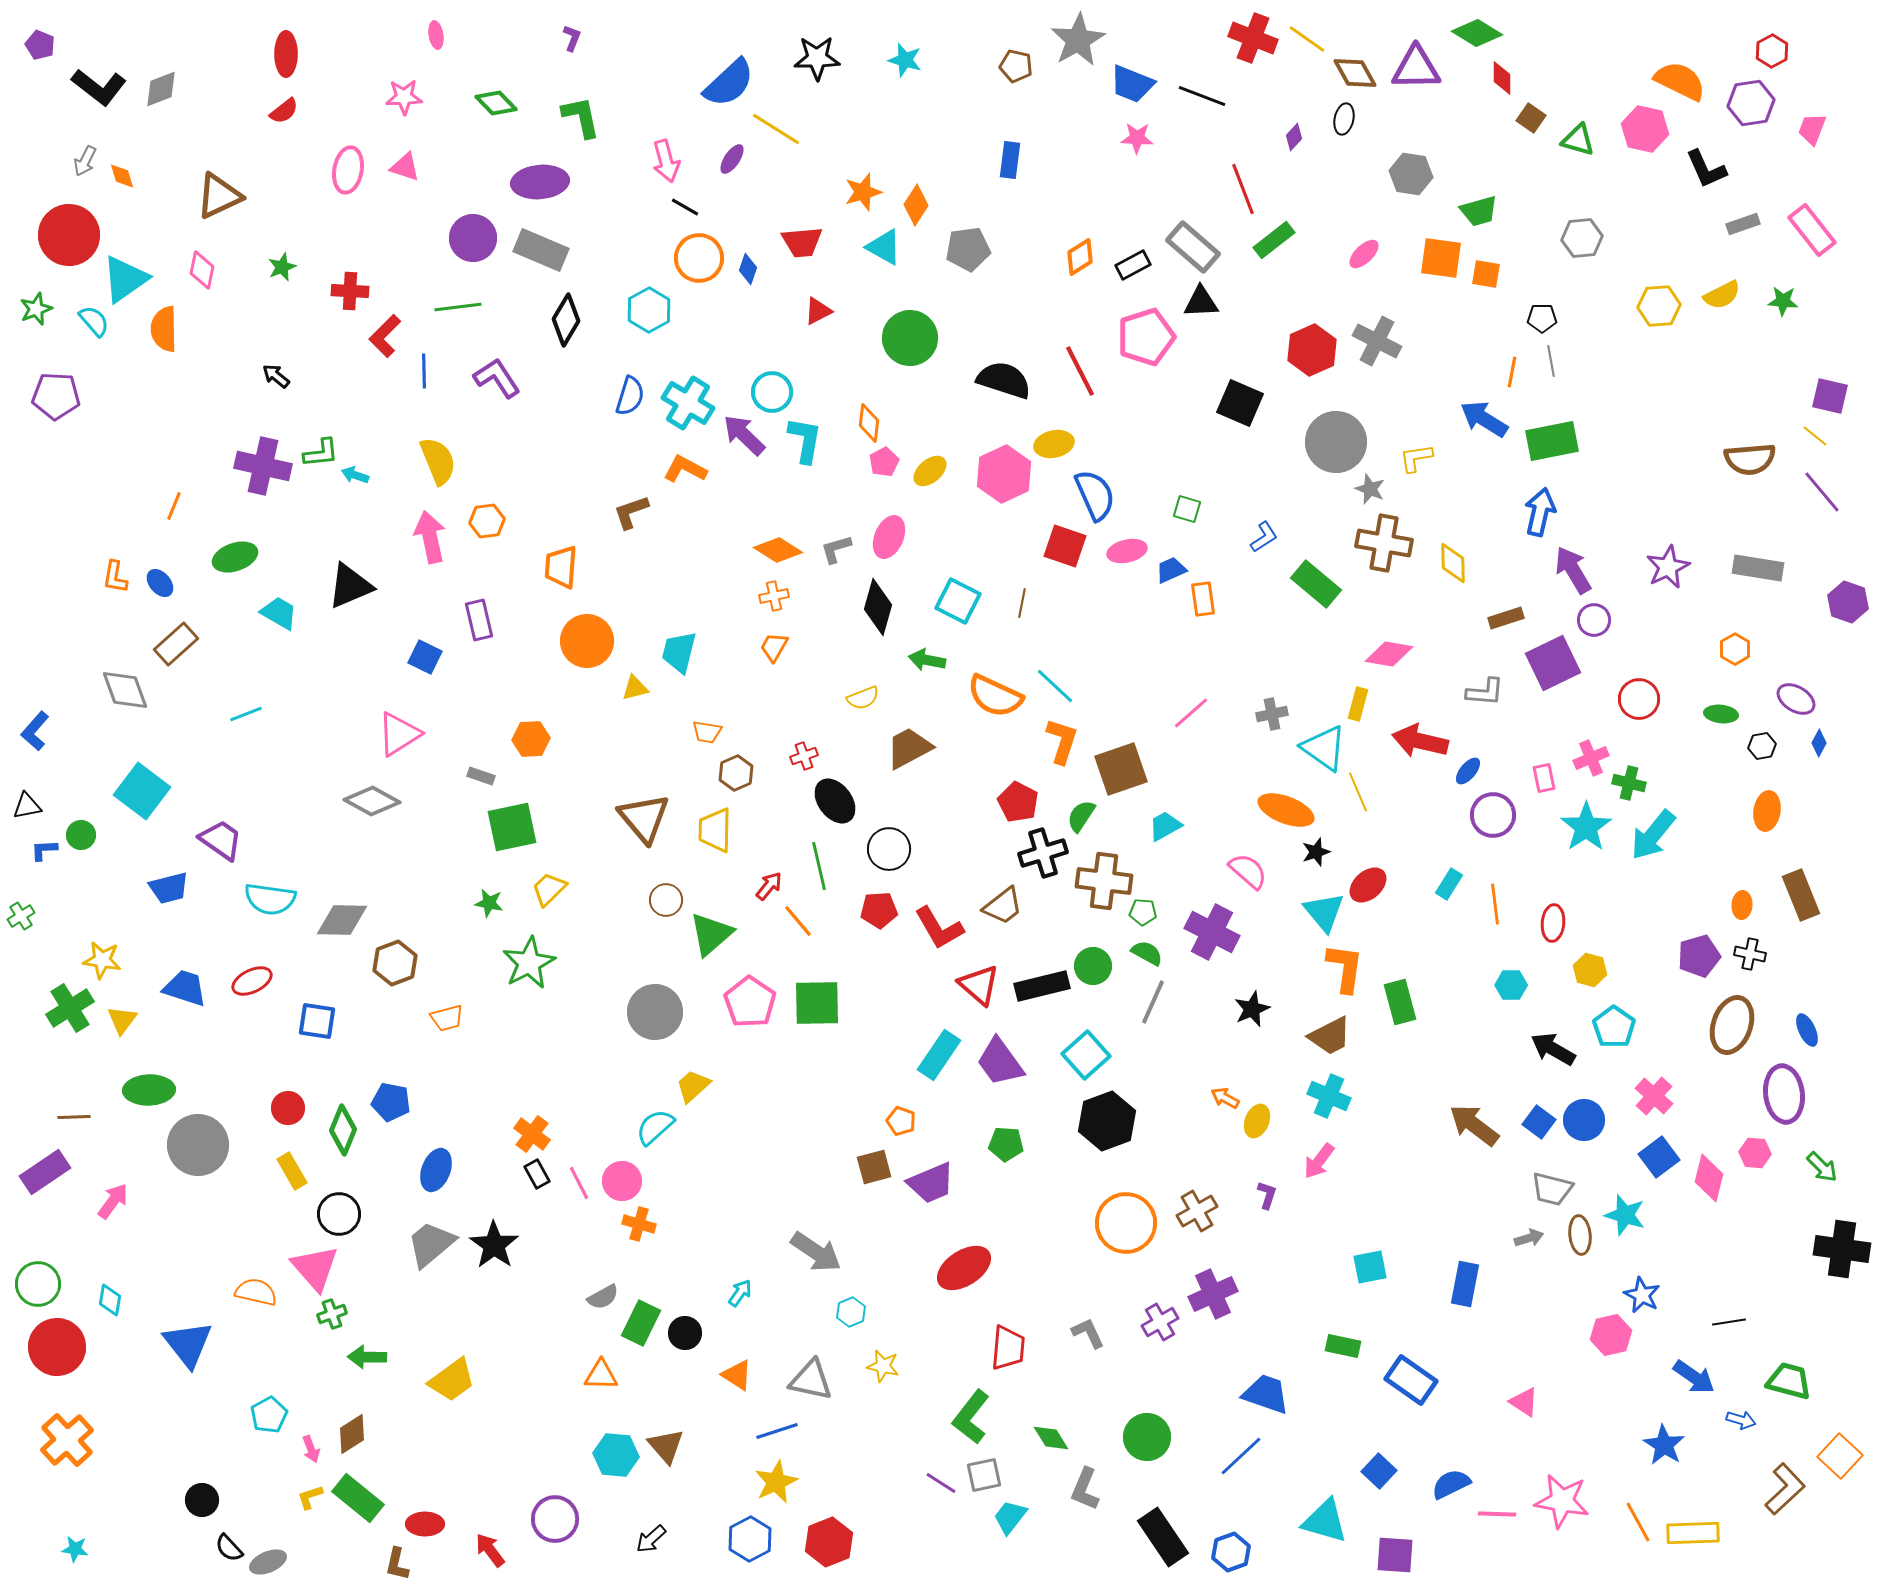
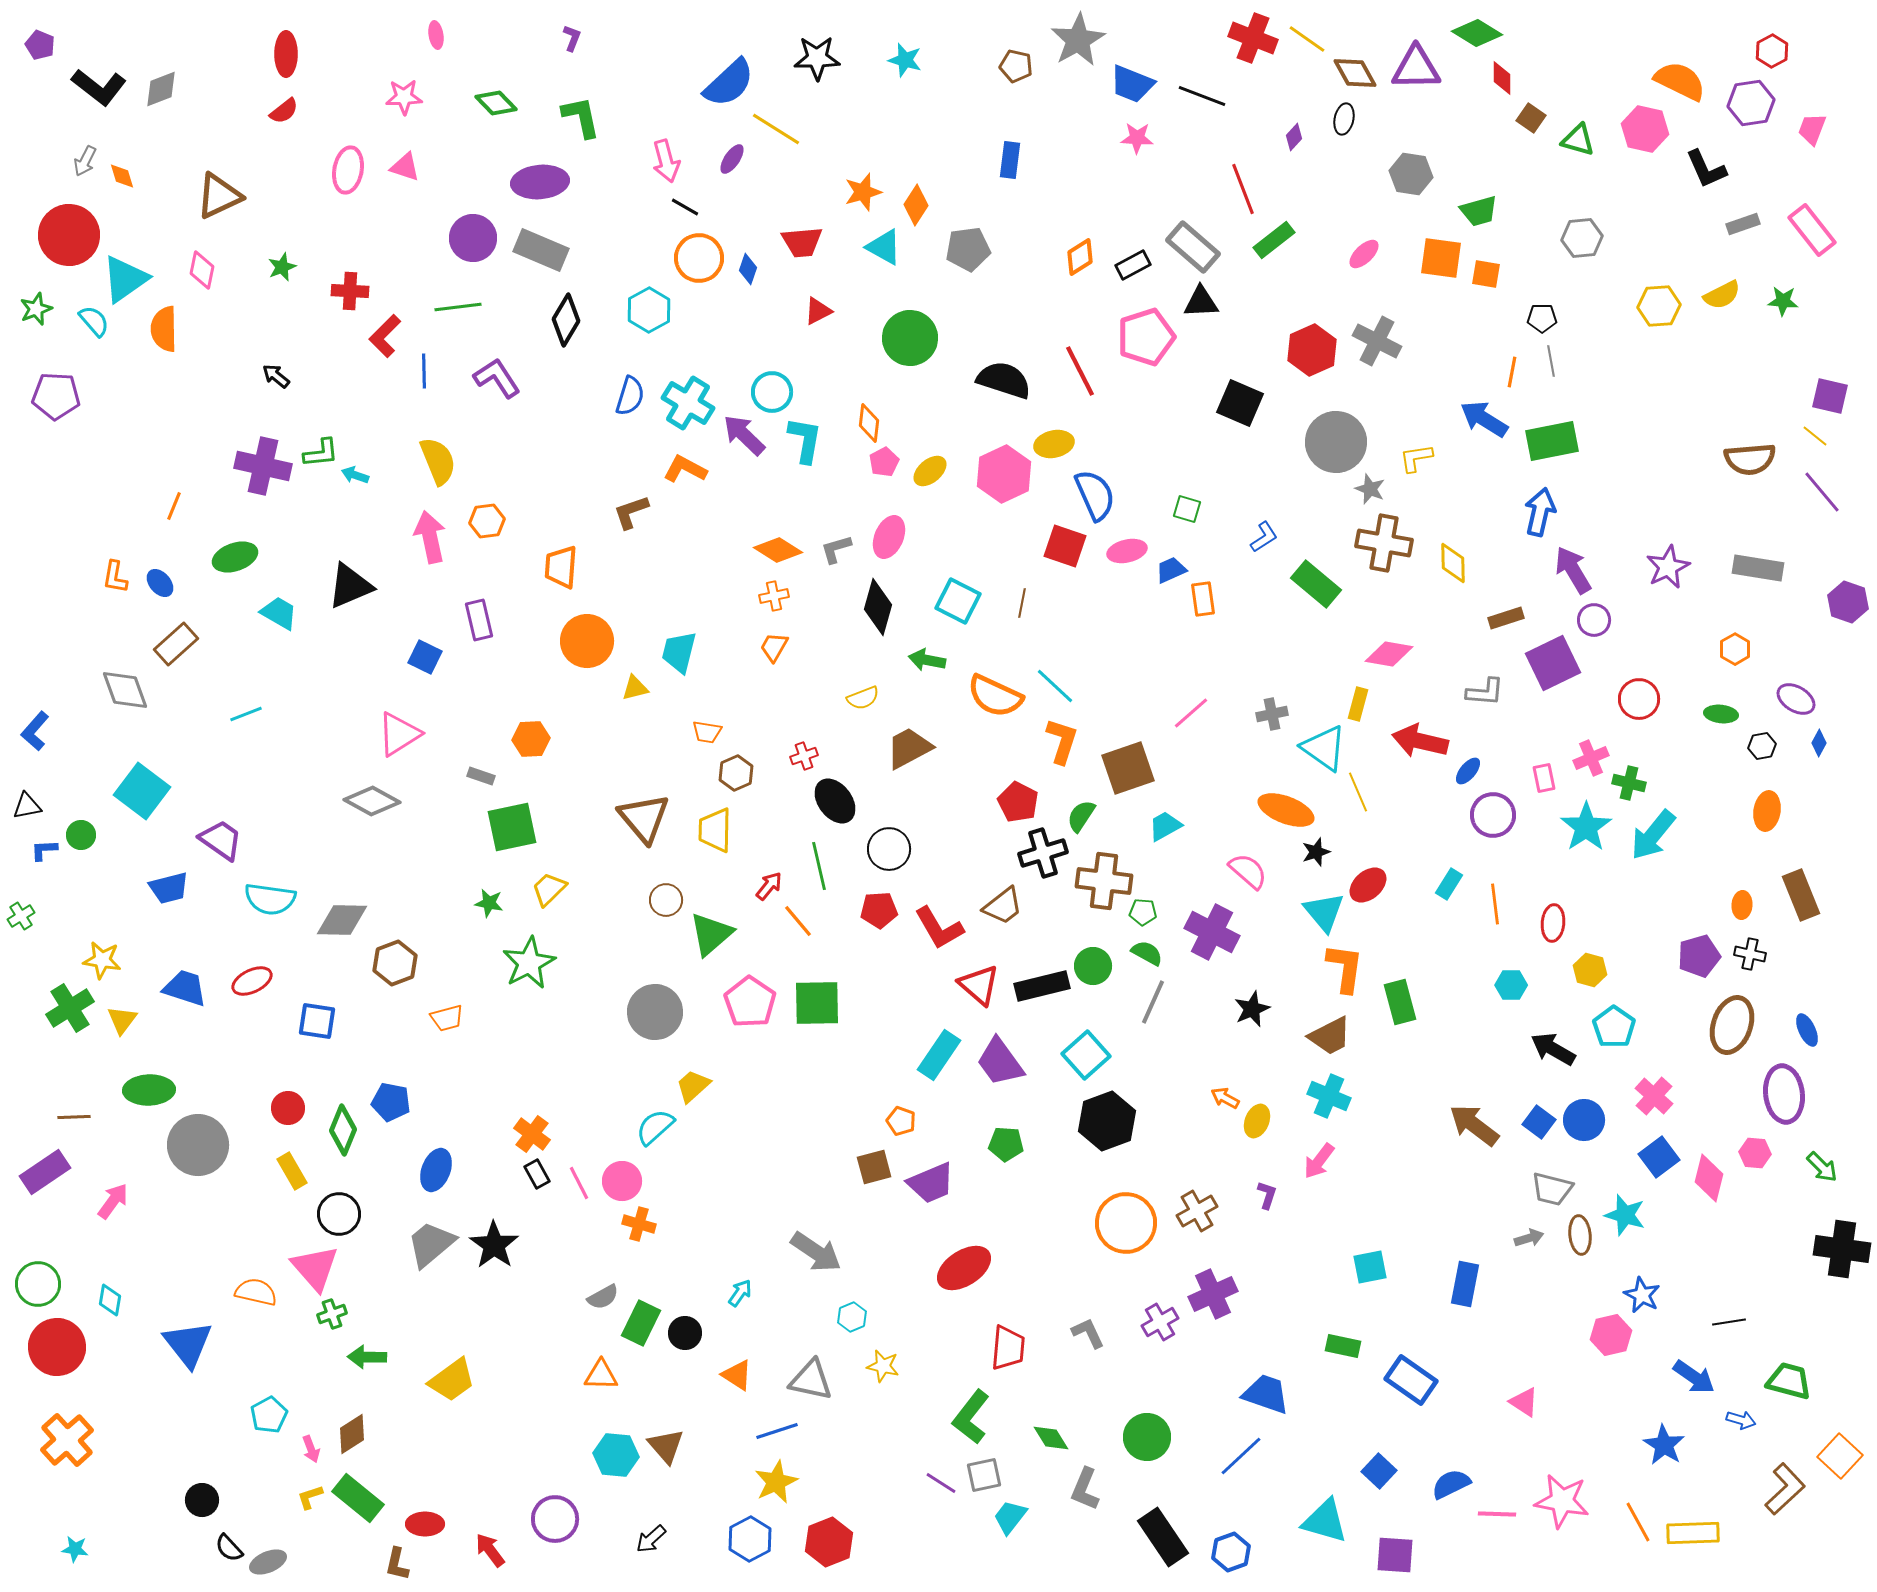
brown square at (1121, 769): moved 7 px right, 1 px up
cyan hexagon at (851, 1312): moved 1 px right, 5 px down
